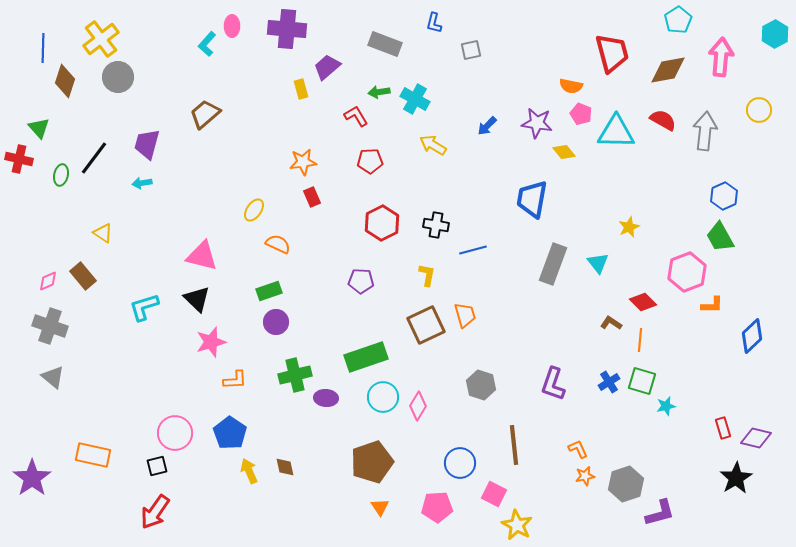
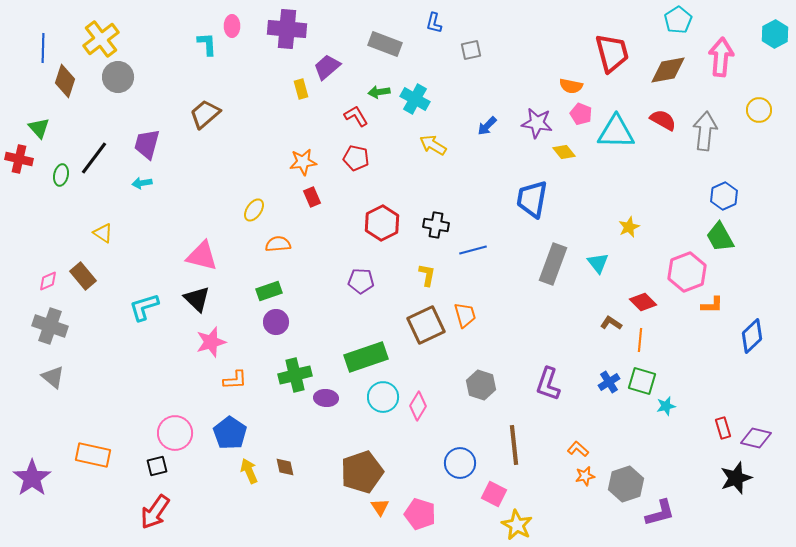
cyan L-shape at (207, 44): rotated 135 degrees clockwise
red pentagon at (370, 161): moved 14 px left, 3 px up; rotated 15 degrees clockwise
orange semicircle at (278, 244): rotated 30 degrees counterclockwise
purple L-shape at (553, 384): moved 5 px left
orange L-shape at (578, 449): rotated 25 degrees counterclockwise
brown pentagon at (372, 462): moved 10 px left, 10 px down
black star at (736, 478): rotated 12 degrees clockwise
pink pentagon at (437, 507): moved 17 px left, 7 px down; rotated 20 degrees clockwise
